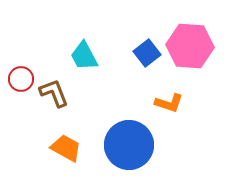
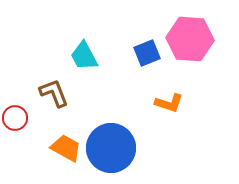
pink hexagon: moved 7 px up
blue square: rotated 16 degrees clockwise
red circle: moved 6 px left, 39 px down
blue circle: moved 18 px left, 3 px down
